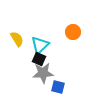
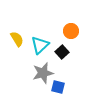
orange circle: moved 2 px left, 1 px up
black square: moved 23 px right, 7 px up; rotated 24 degrees clockwise
gray star: rotated 10 degrees counterclockwise
